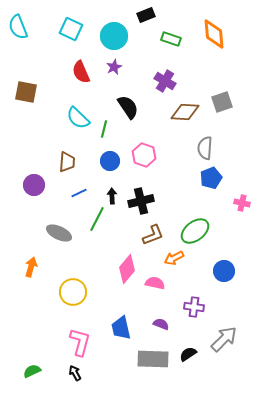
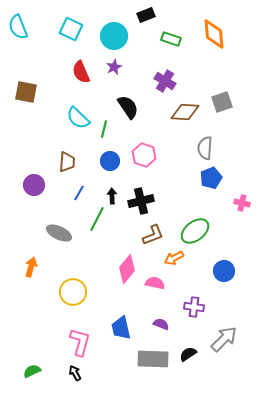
blue line at (79, 193): rotated 35 degrees counterclockwise
